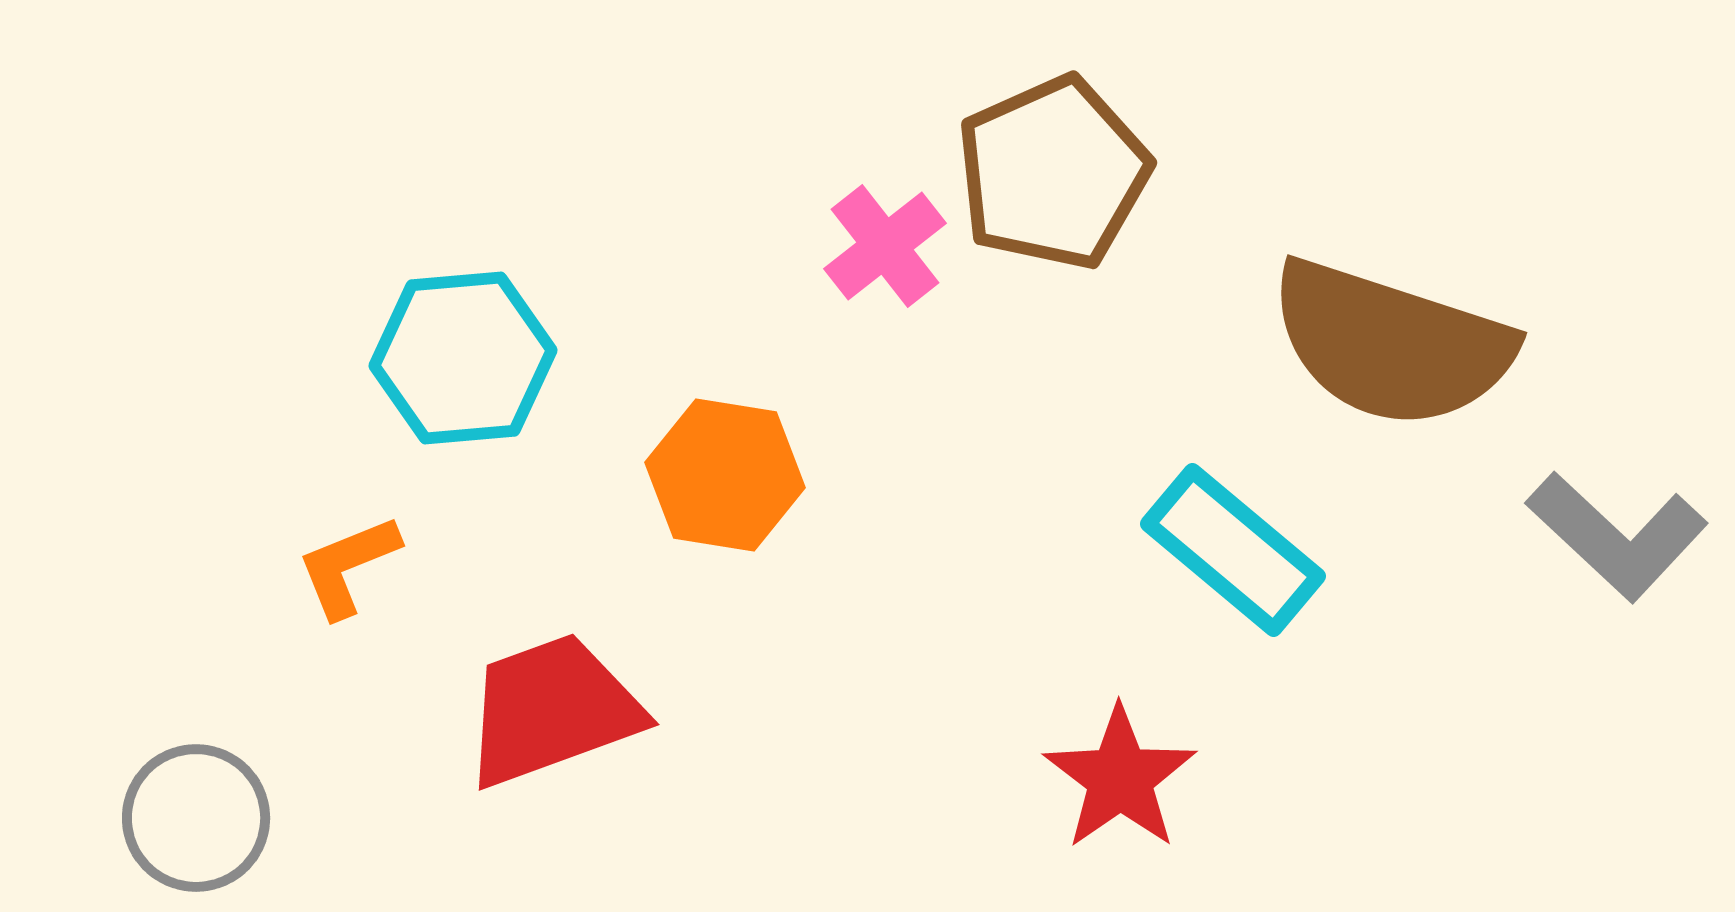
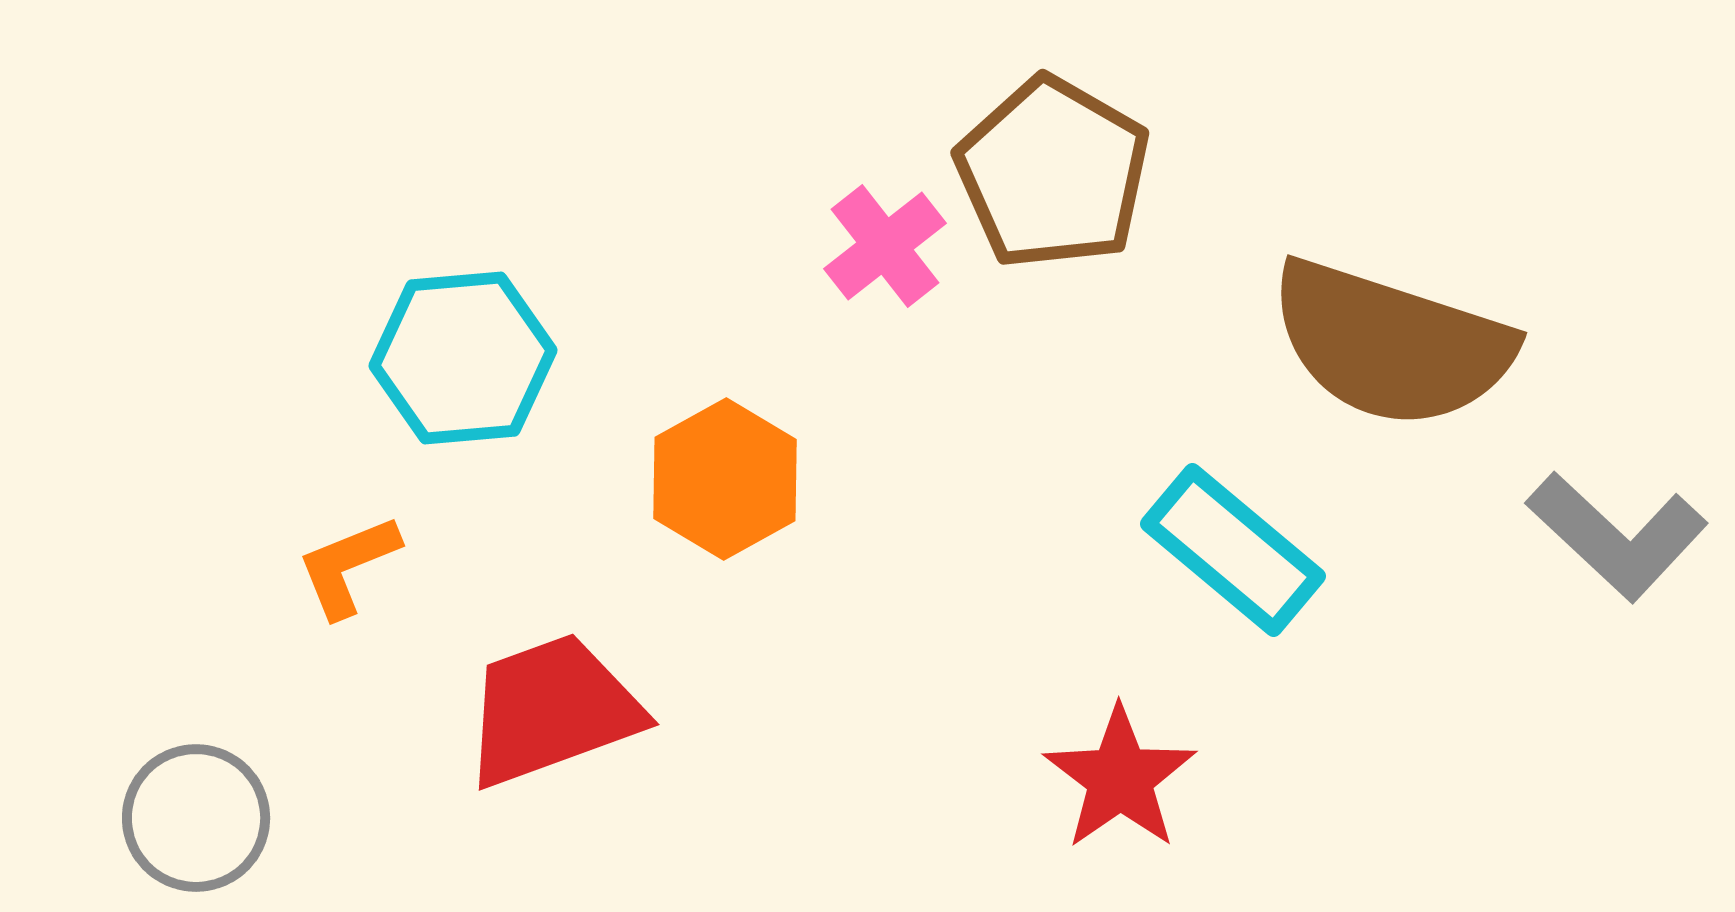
brown pentagon: rotated 18 degrees counterclockwise
orange hexagon: moved 4 px down; rotated 22 degrees clockwise
